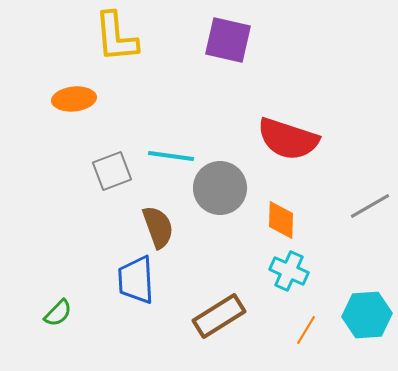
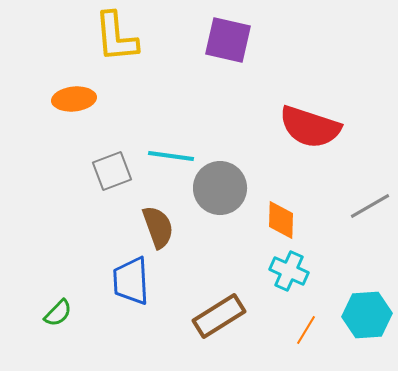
red semicircle: moved 22 px right, 12 px up
blue trapezoid: moved 5 px left, 1 px down
